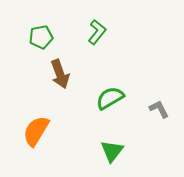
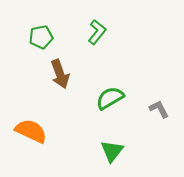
orange semicircle: moved 5 px left; rotated 84 degrees clockwise
